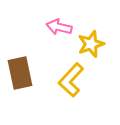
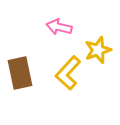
yellow star: moved 7 px right, 6 px down
yellow L-shape: moved 3 px left, 7 px up
